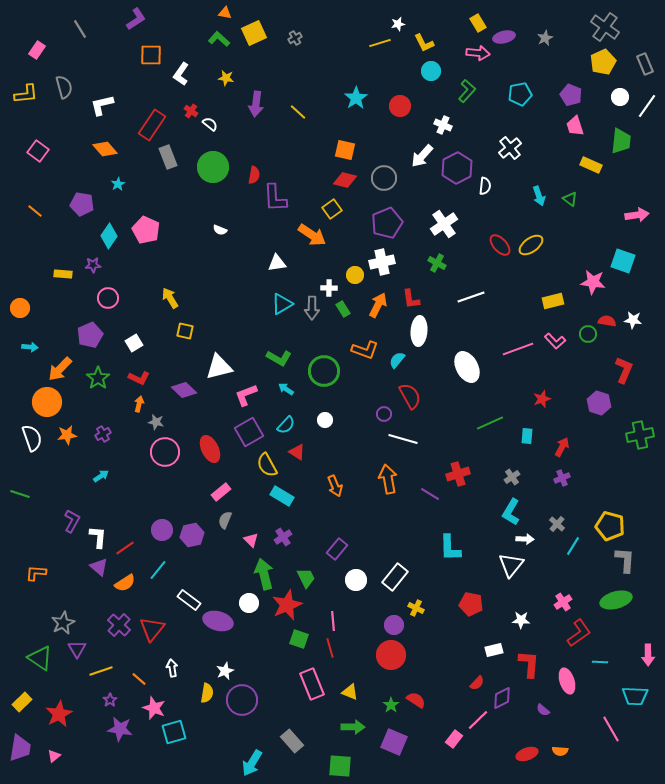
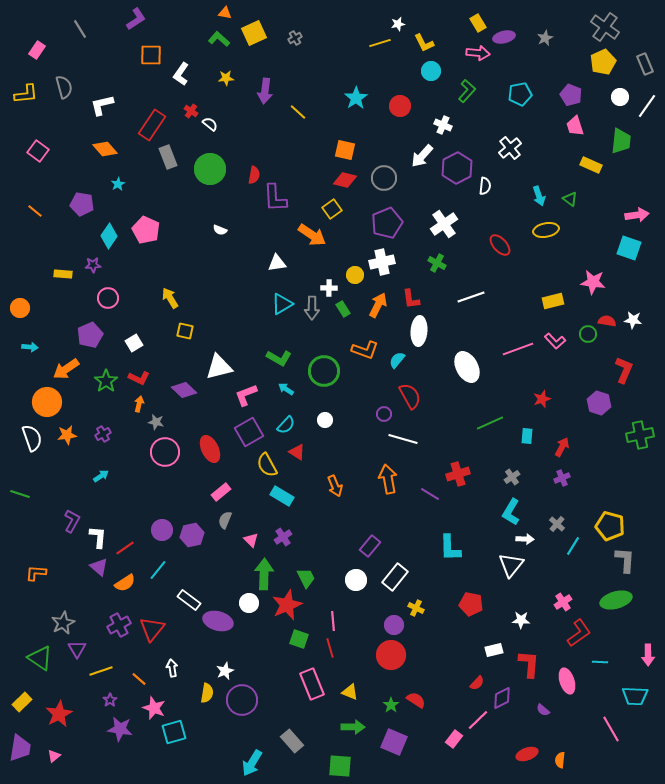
yellow star at (226, 78): rotated 14 degrees counterclockwise
purple arrow at (256, 104): moved 9 px right, 13 px up
green circle at (213, 167): moved 3 px left, 2 px down
yellow ellipse at (531, 245): moved 15 px right, 15 px up; rotated 25 degrees clockwise
cyan square at (623, 261): moved 6 px right, 13 px up
orange arrow at (60, 369): moved 6 px right; rotated 12 degrees clockwise
green star at (98, 378): moved 8 px right, 3 px down
purple rectangle at (337, 549): moved 33 px right, 3 px up
green arrow at (264, 574): rotated 16 degrees clockwise
purple cross at (119, 625): rotated 20 degrees clockwise
orange semicircle at (560, 751): moved 9 px down; rotated 91 degrees clockwise
